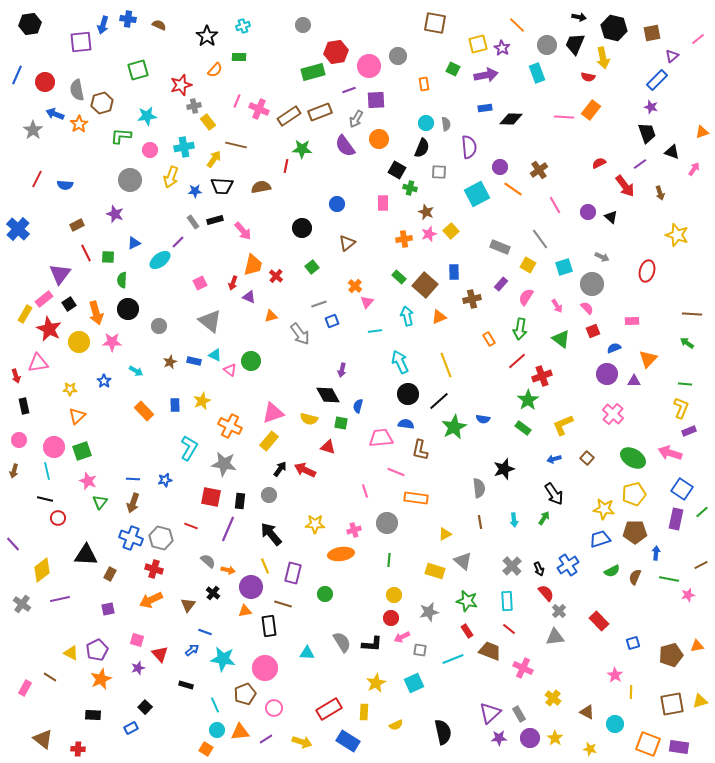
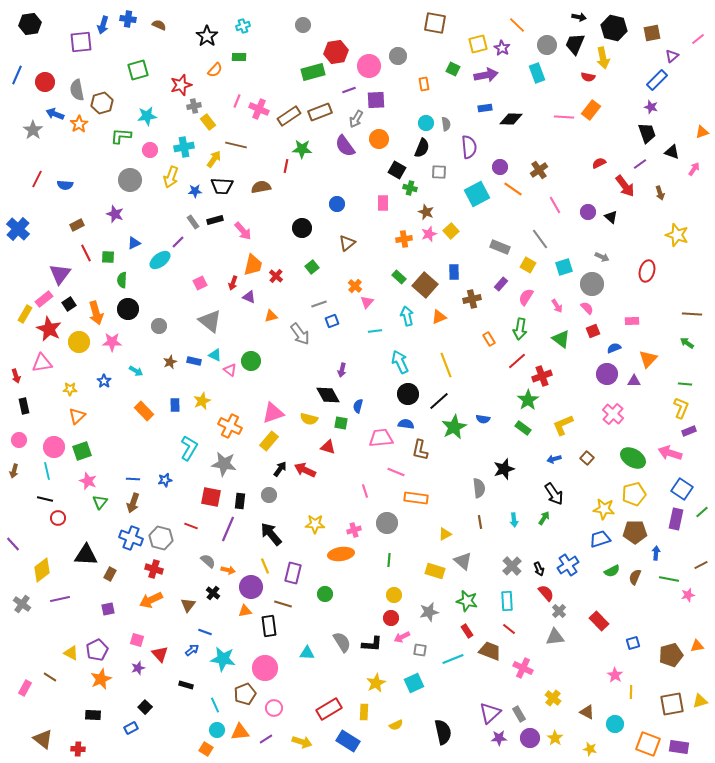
pink triangle at (38, 363): moved 4 px right
